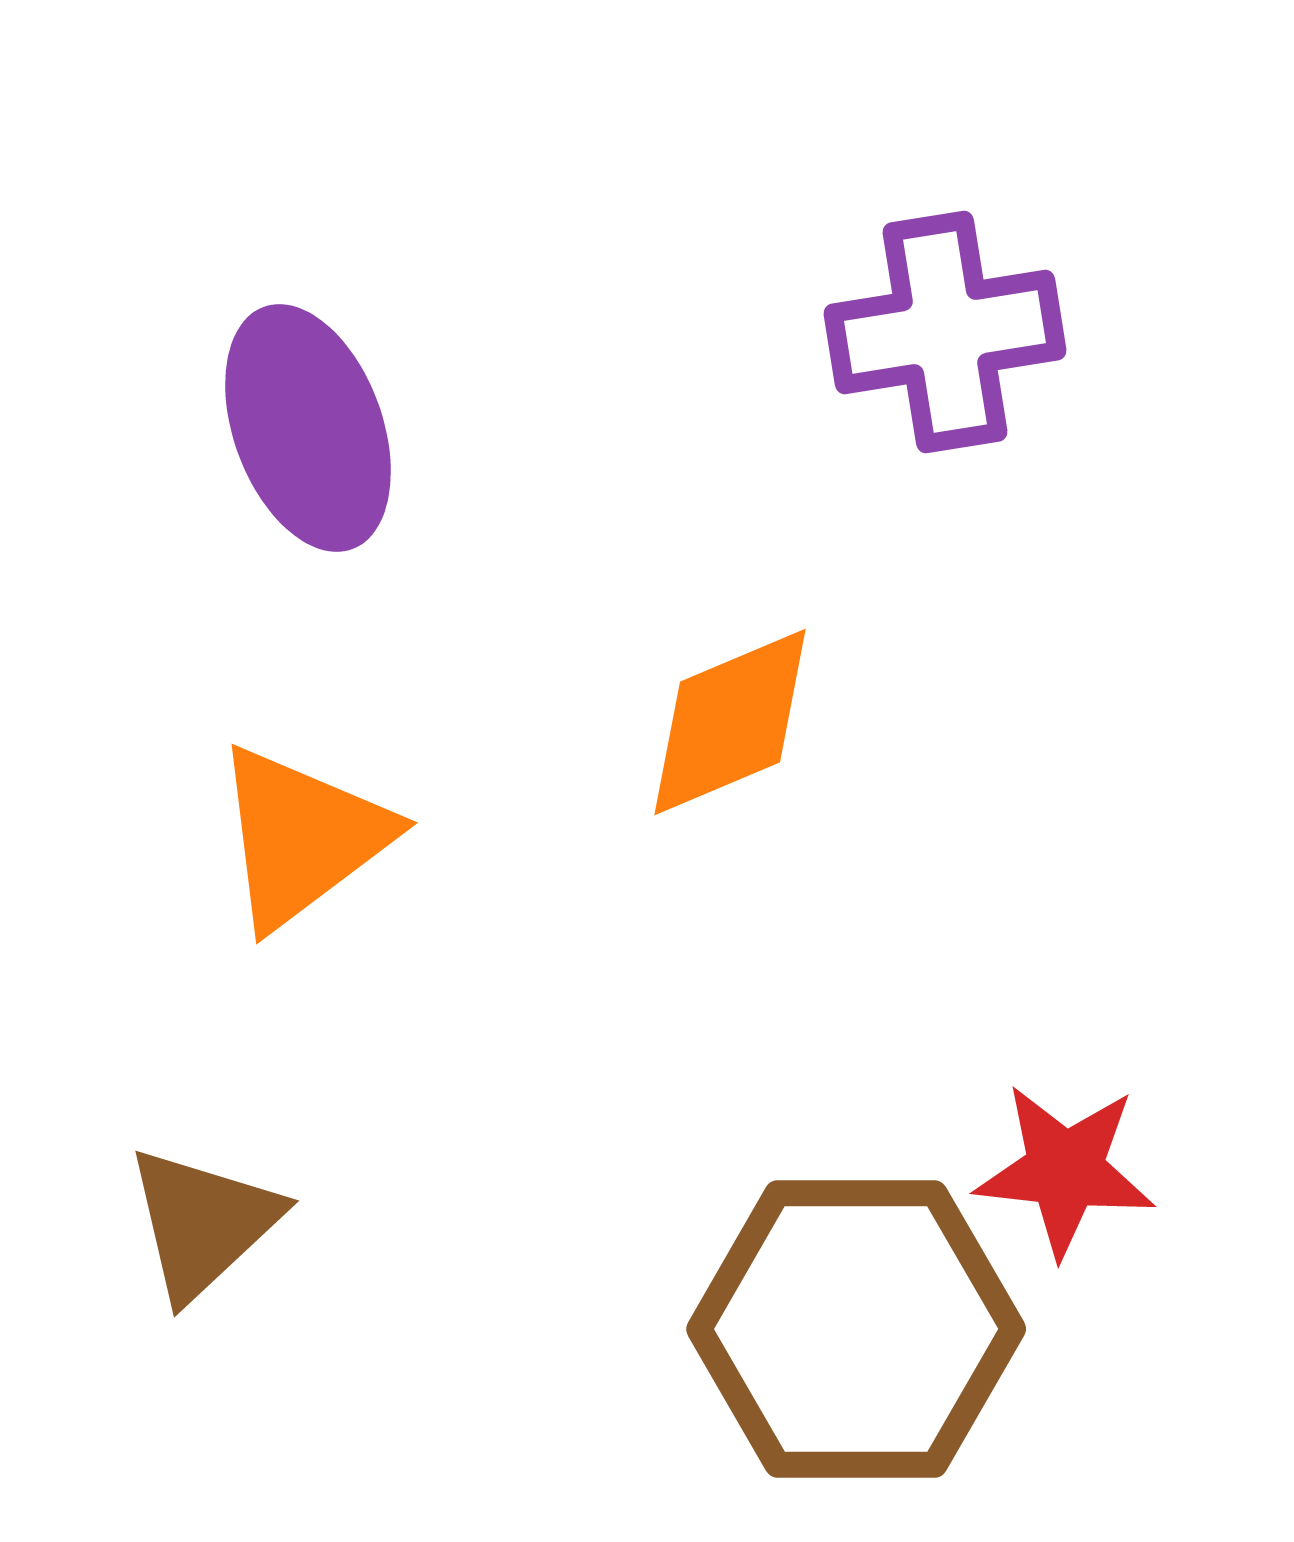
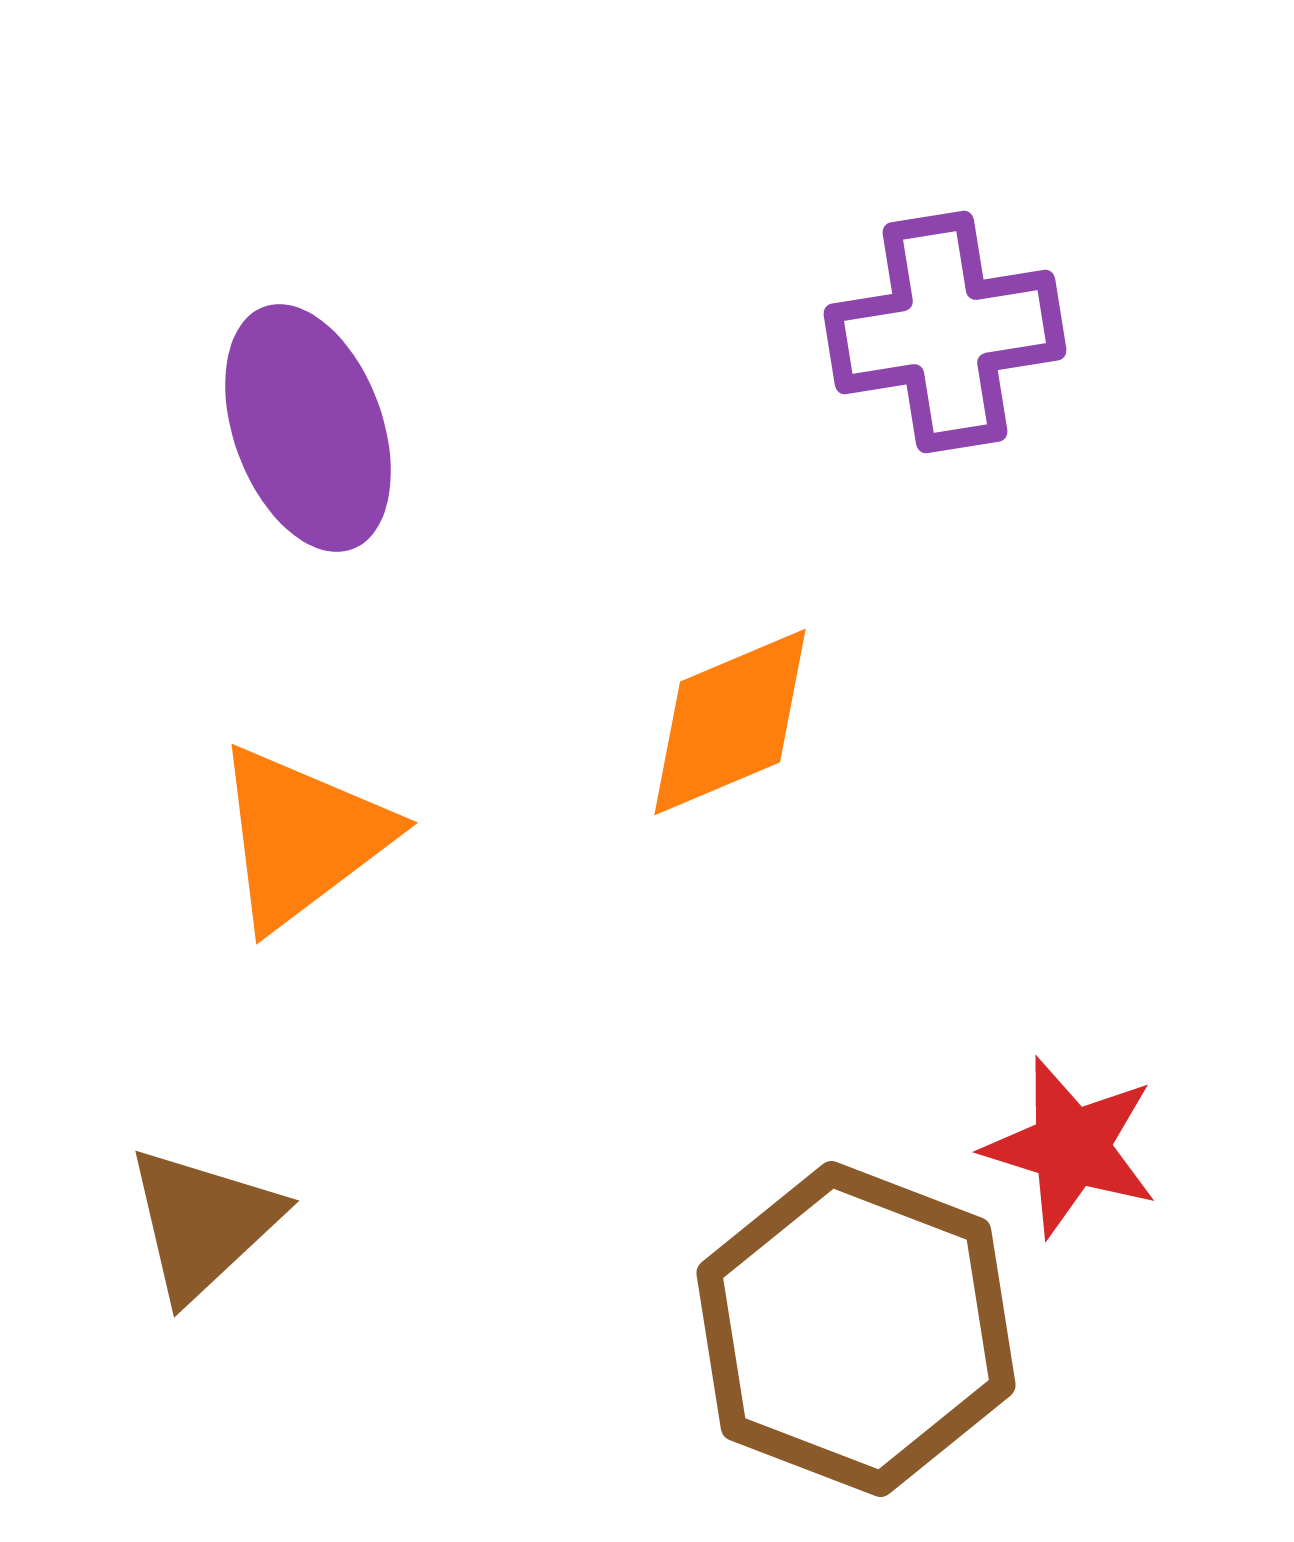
red star: moved 6 px right, 23 px up; rotated 11 degrees clockwise
brown hexagon: rotated 21 degrees clockwise
